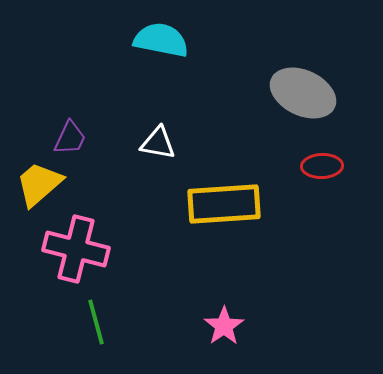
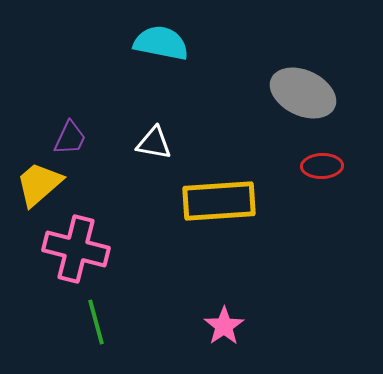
cyan semicircle: moved 3 px down
white triangle: moved 4 px left
yellow rectangle: moved 5 px left, 3 px up
